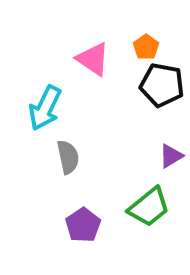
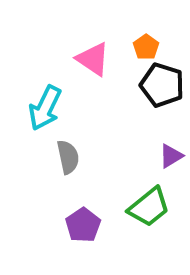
black pentagon: rotated 6 degrees clockwise
